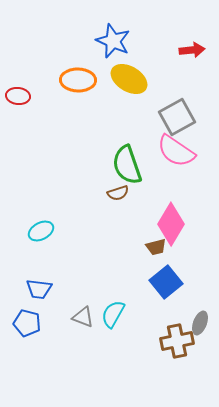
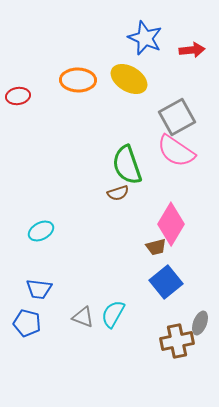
blue star: moved 32 px right, 3 px up
red ellipse: rotated 15 degrees counterclockwise
